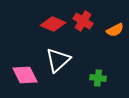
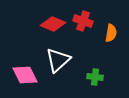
red cross: rotated 12 degrees counterclockwise
orange semicircle: moved 4 px left, 3 px down; rotated 54 degrees counterclockwise
green cross: moved 3 px left, 1 px up
